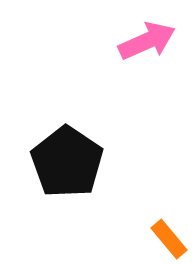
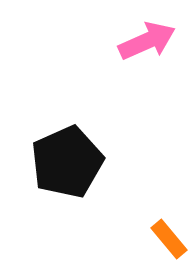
black pentagon: rotated 14 degrees clockwise
